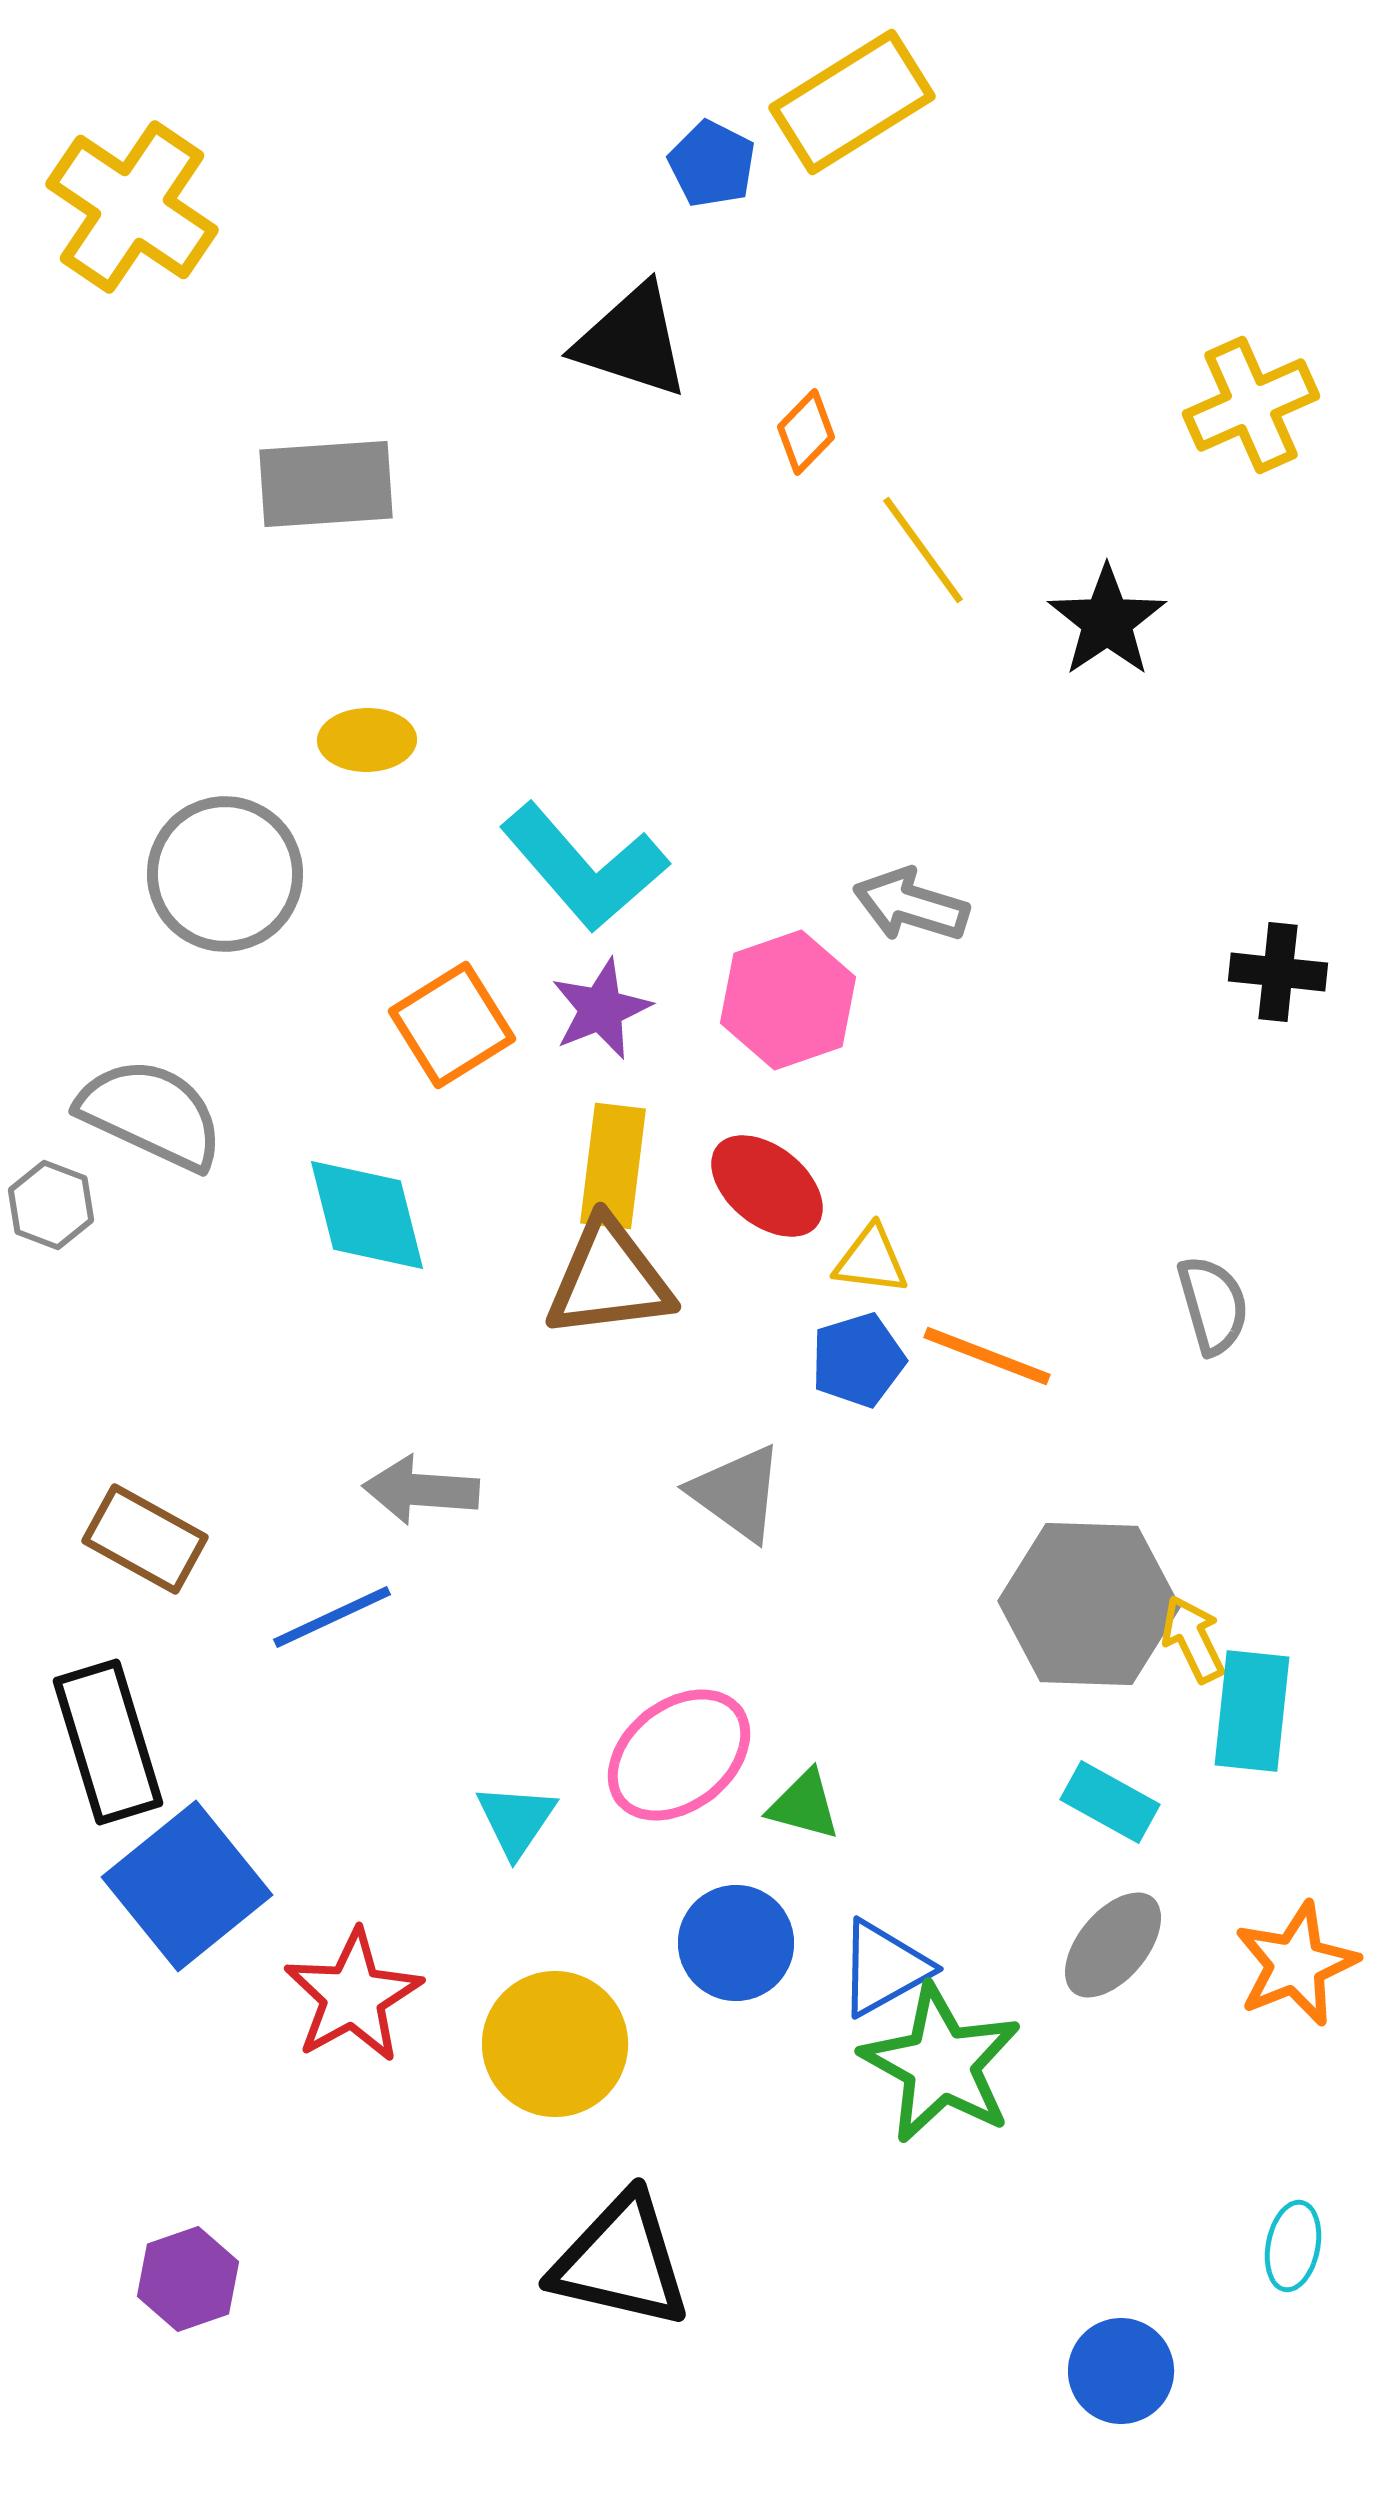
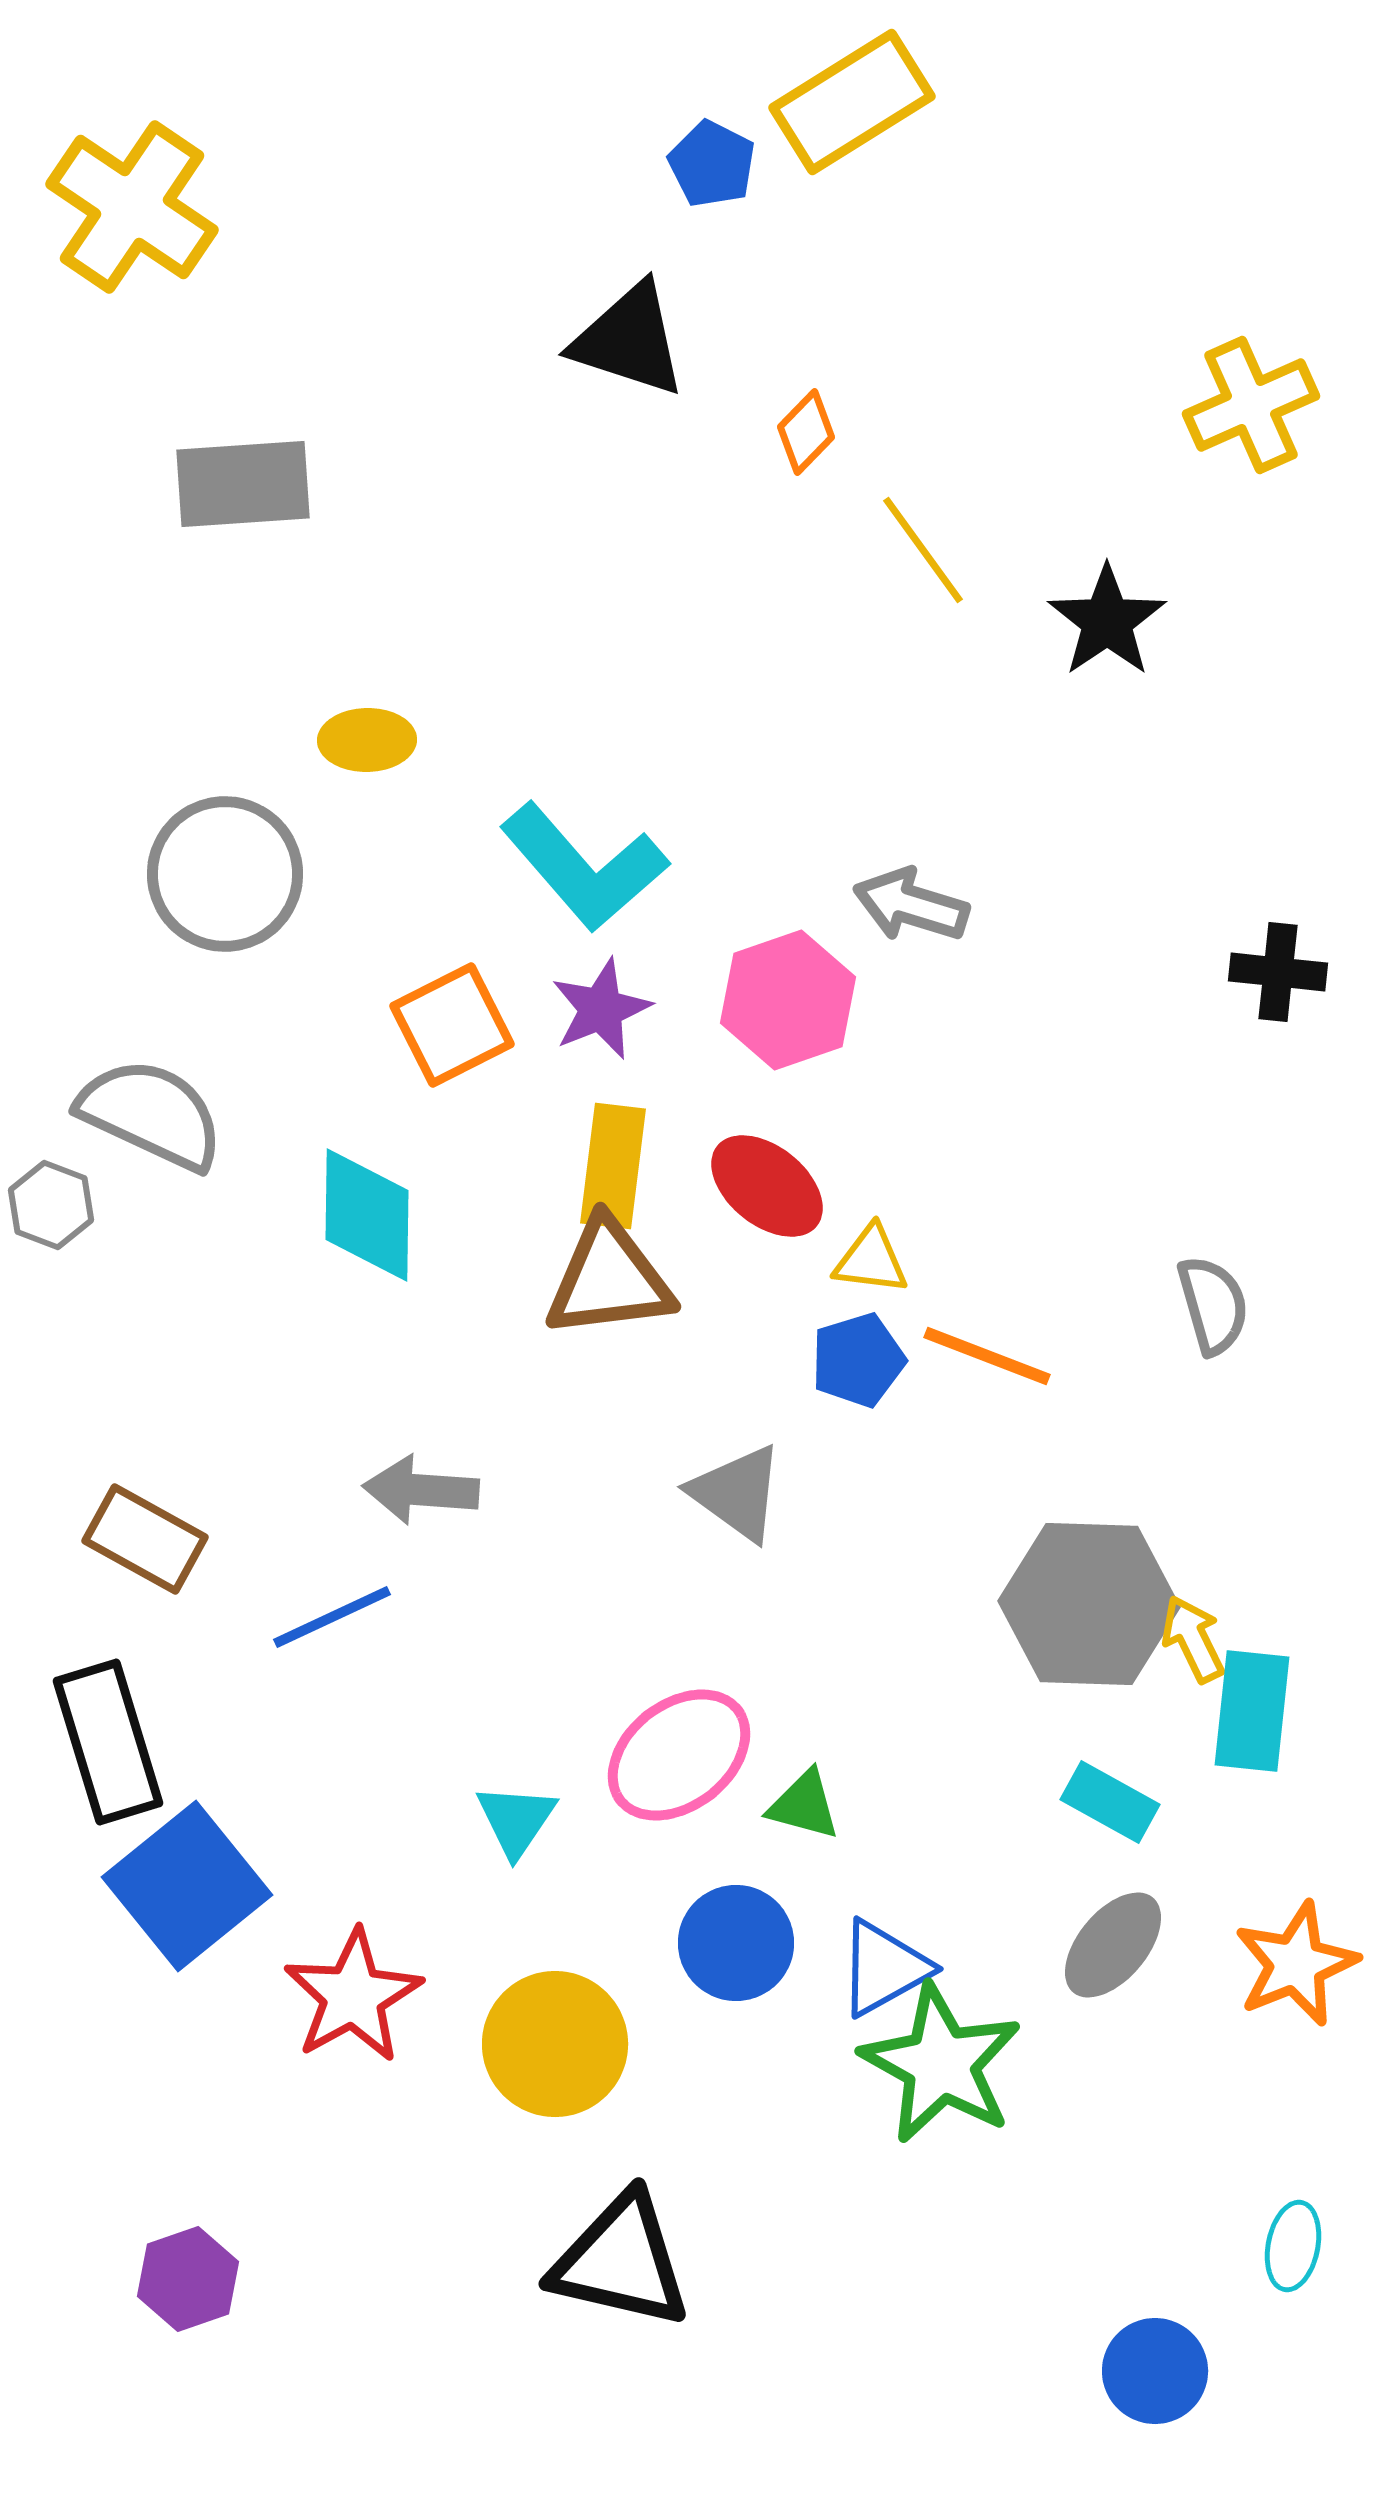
black triangle at (632, 341): moved 3 px left, 1 px up
gray rectangle at (326, 484): moved 83 px left
orange square at (452, 1025): rotated 5 degrees clockwise
cyan diamond at (367, 1215): rotated 15 degrees clockwise
blue circle at (1121, 2371): moved 34 px right
